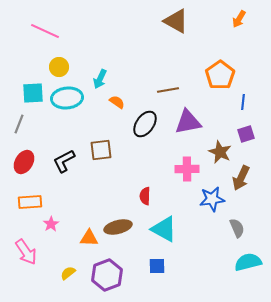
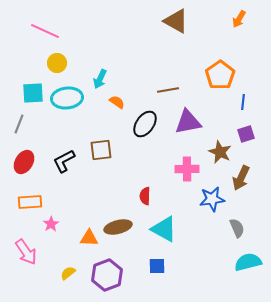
yellow circle: moved 2 px left, 4 px up
